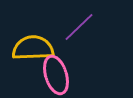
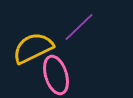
yellow semicircle: rotated 24 degrees counterclockwise
